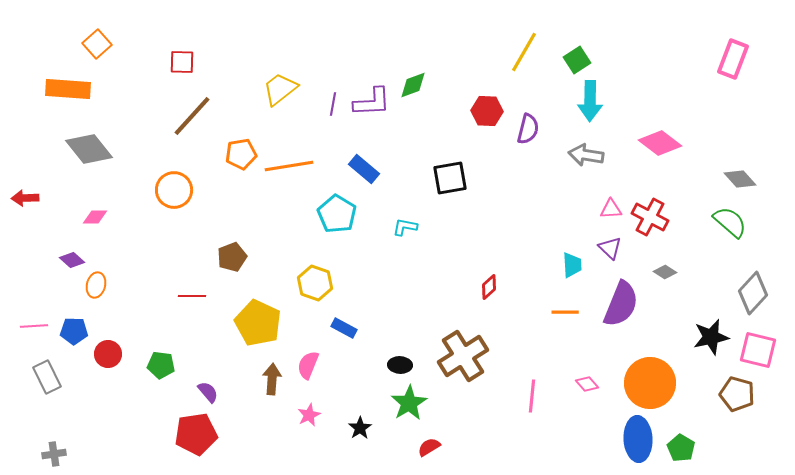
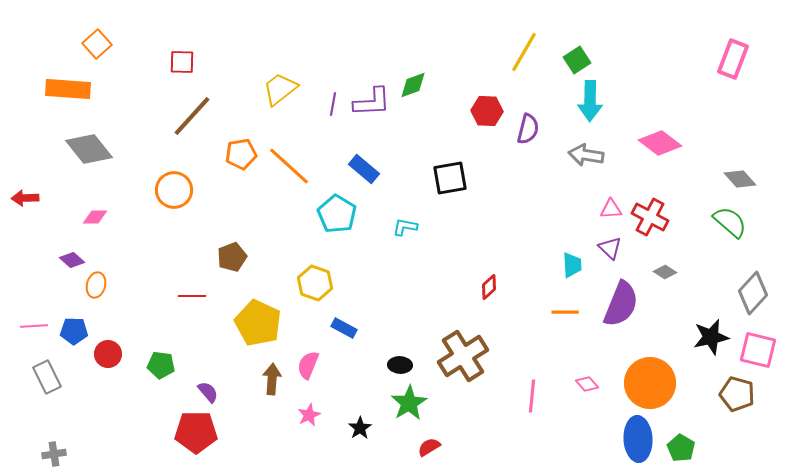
orange line at (289, 166): rotated 51 degrees clockwise
red pentagon at (196, 434): moved 2 px up; rotated 9 degrees clockwise
